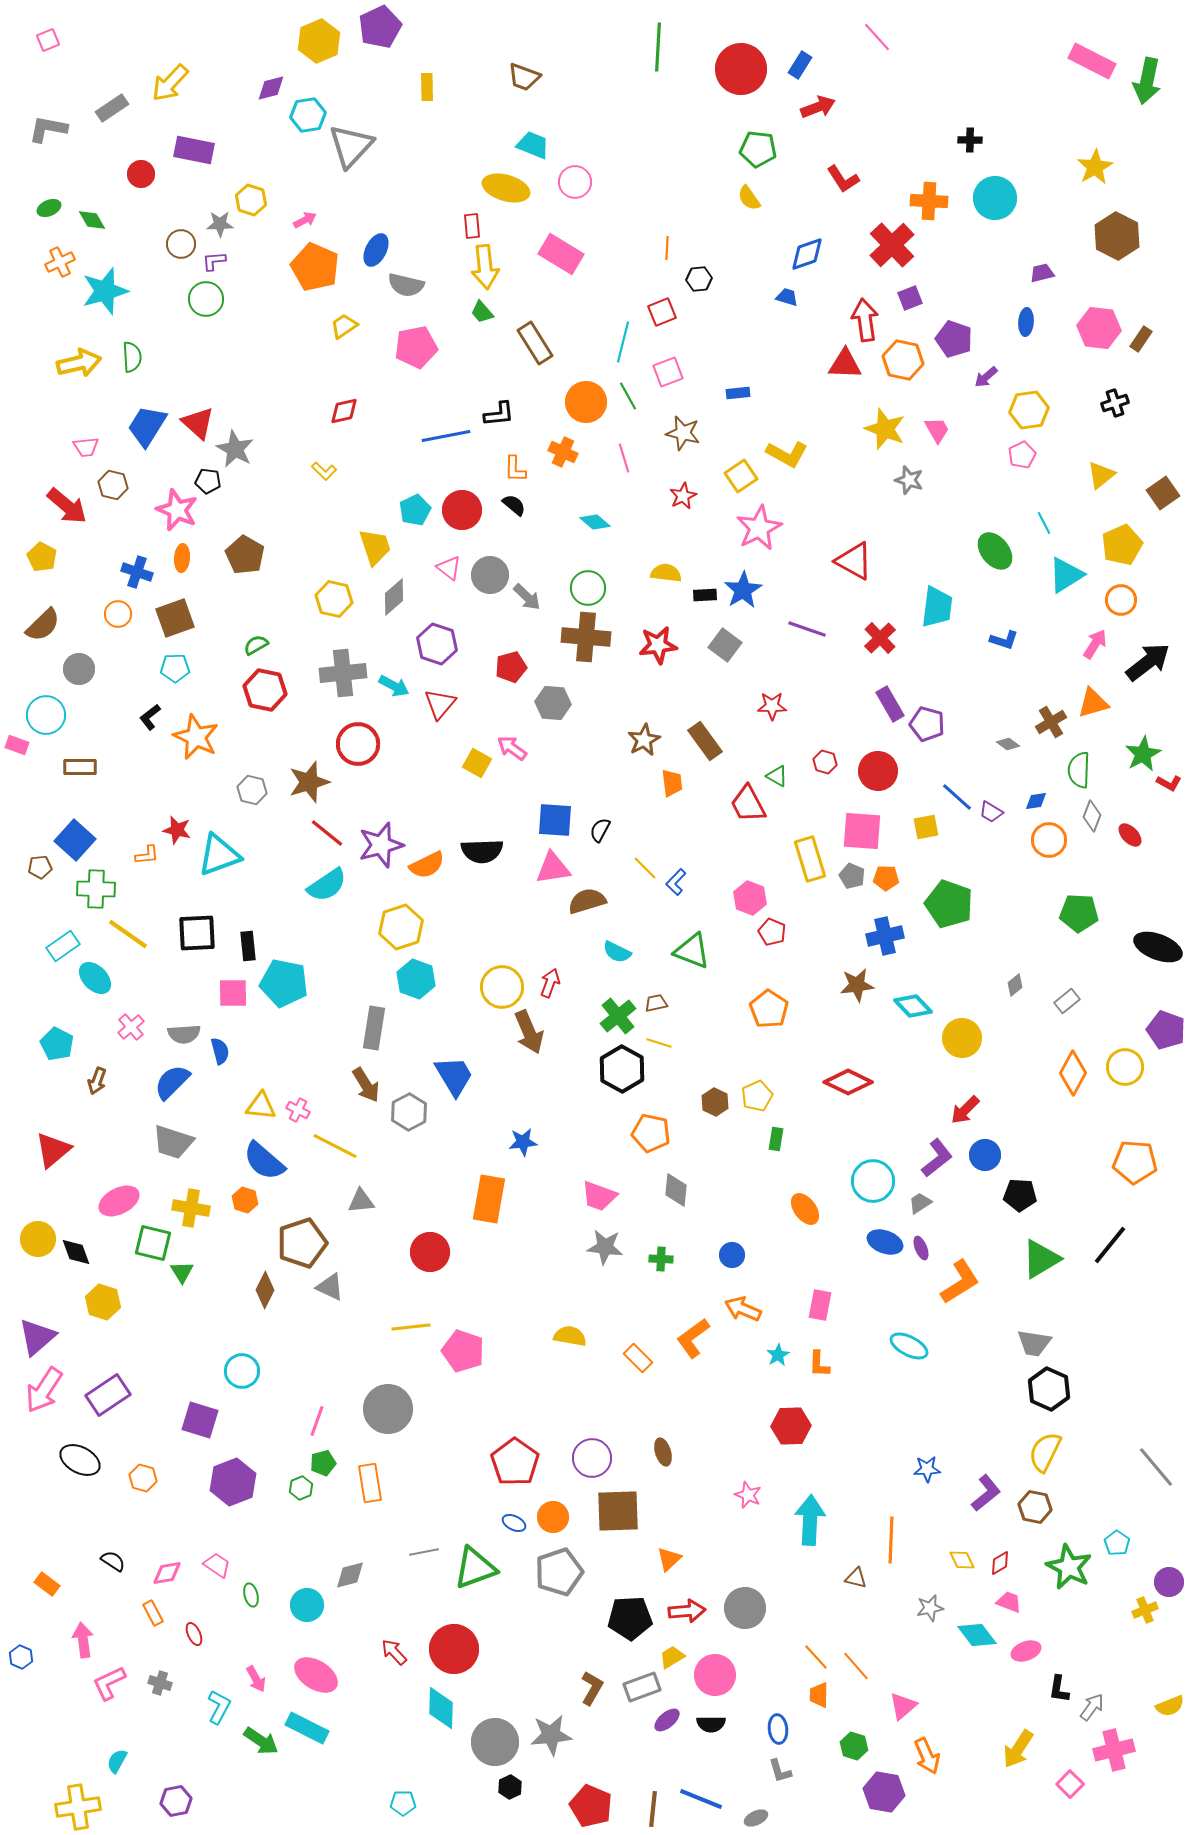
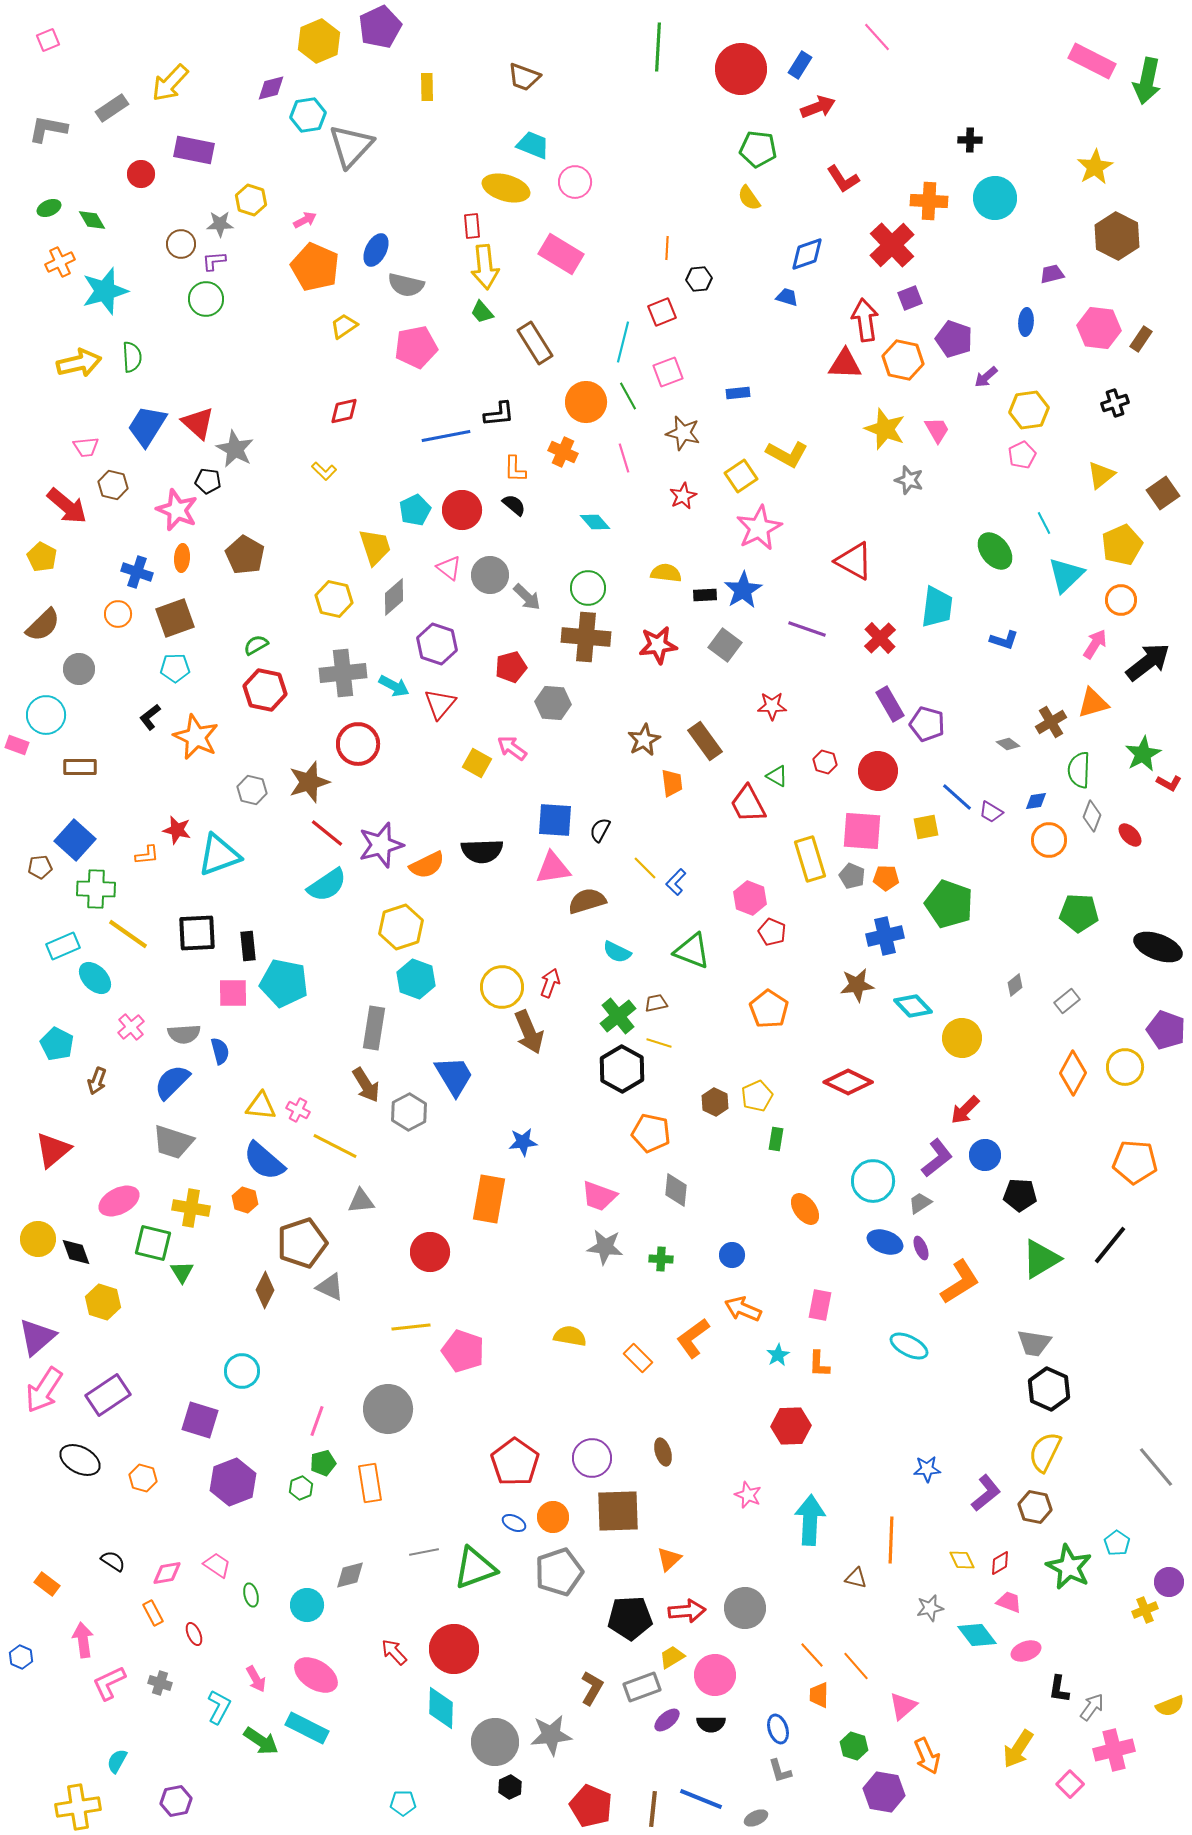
purple trapezoid at (1042, 273): moved 10 px right, 1 px down
cyan diamond at (595, 522): rotated 8 degrees clockwise
cyan triangle at (1066, 575): rotated 12 degrees counterclockwise
cyan rectangle at (63, 946): rotated 12 degrees clockwise
orange line at (816, 1657): moved 4 px left, 2 px up
blue ellipse at (778, 1729): rotated 12 degrees counterclockwise
